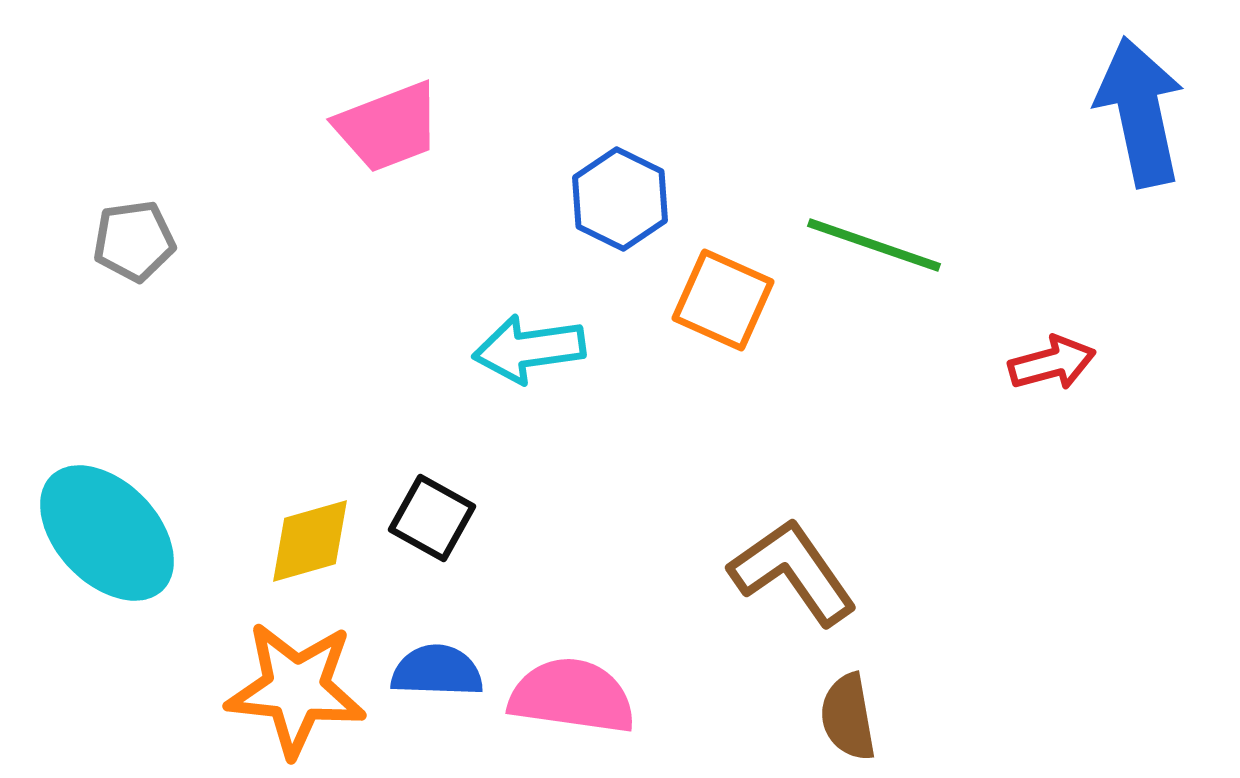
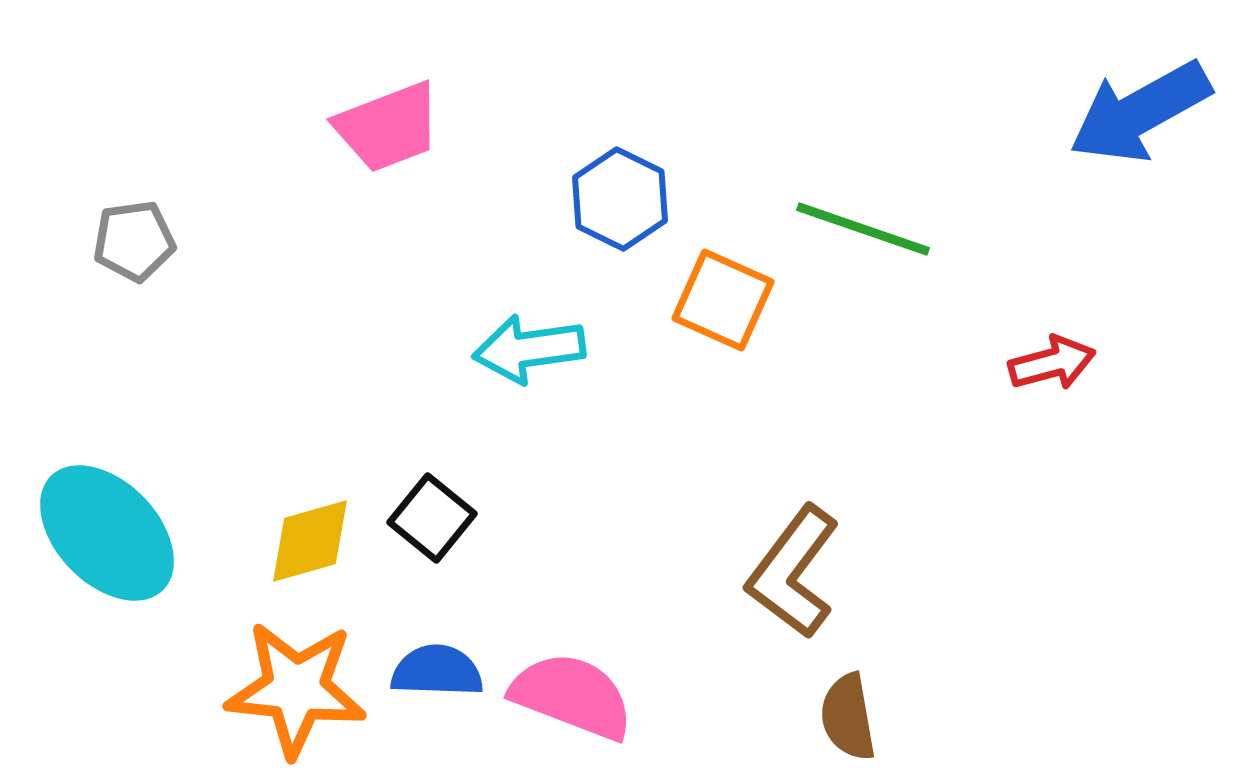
blue arrow: rotated 107 degrees counterclockwise
green line: moved 11 px left, 16 px up
black square: rotated 10 degrees clockwise
brown L-shape: rotated 108 degrees counterclockwise
pink semicircle: rotated 13 degrees clockwise
